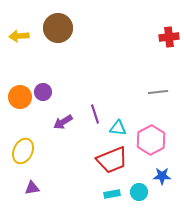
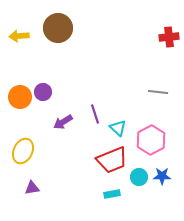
gray line: rotated 12 degrees clockwise
cyan triangle: rotated 36 degrees clockwise
cyan circle: moved 15 px up
